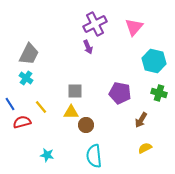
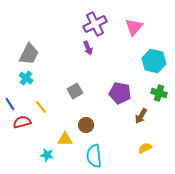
purple arrow: moved 1 px down
gray square: rotated 28 degrees counterclockwise
yellow triangle: moved 6 px left, 27 px down
brown arrow: moved 4 px up
